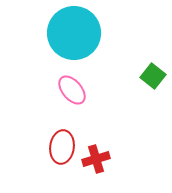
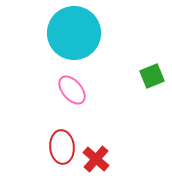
green square: moved 1 px left; rotated 30 degrees clockwise
red ellipse: rotated 12 degrees counterclockwise
red cross: rotated 32 degrees counterclockwise
